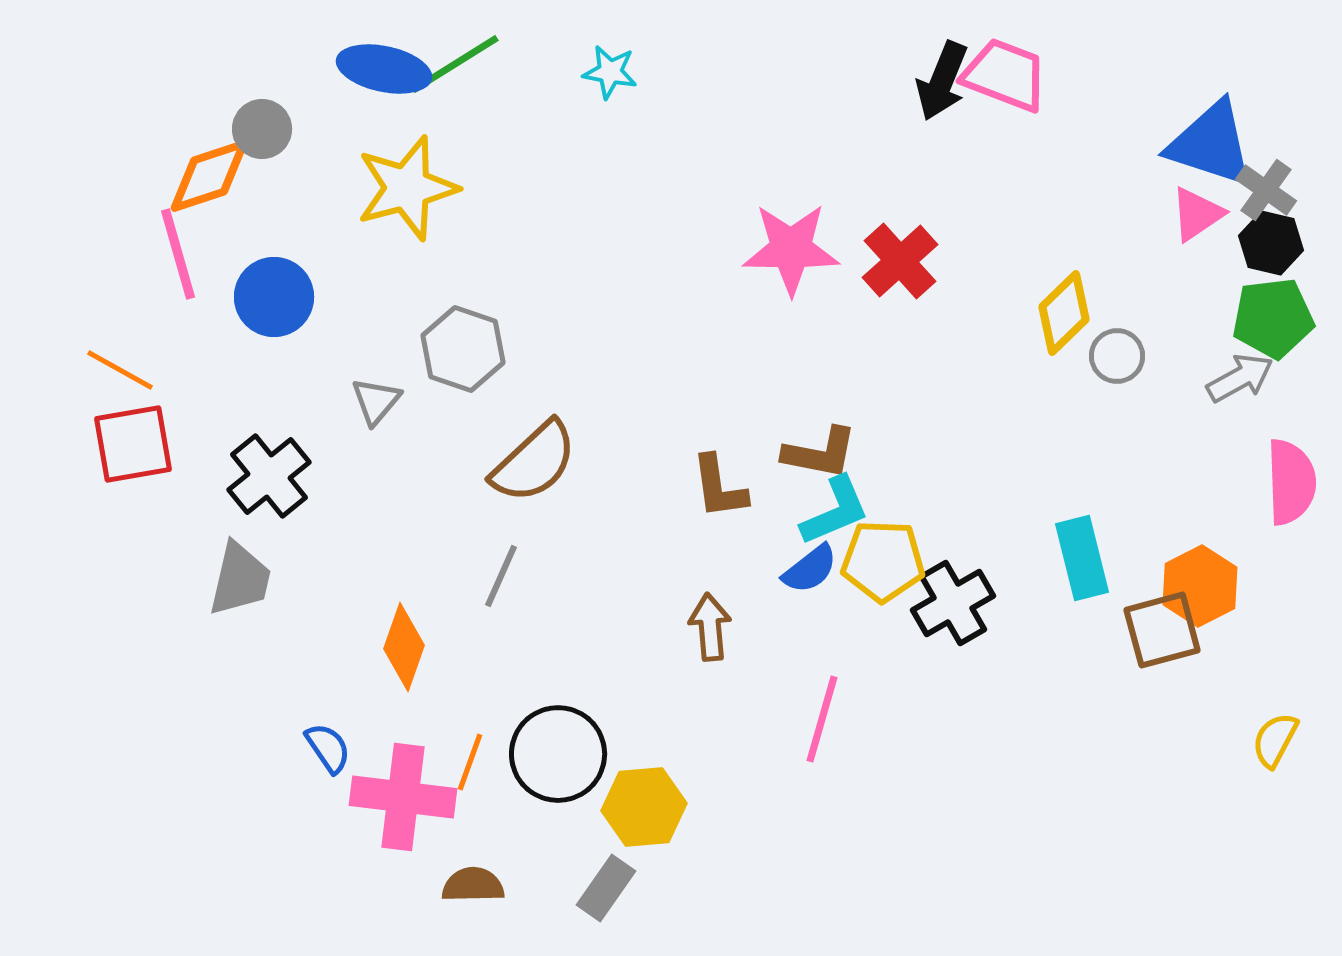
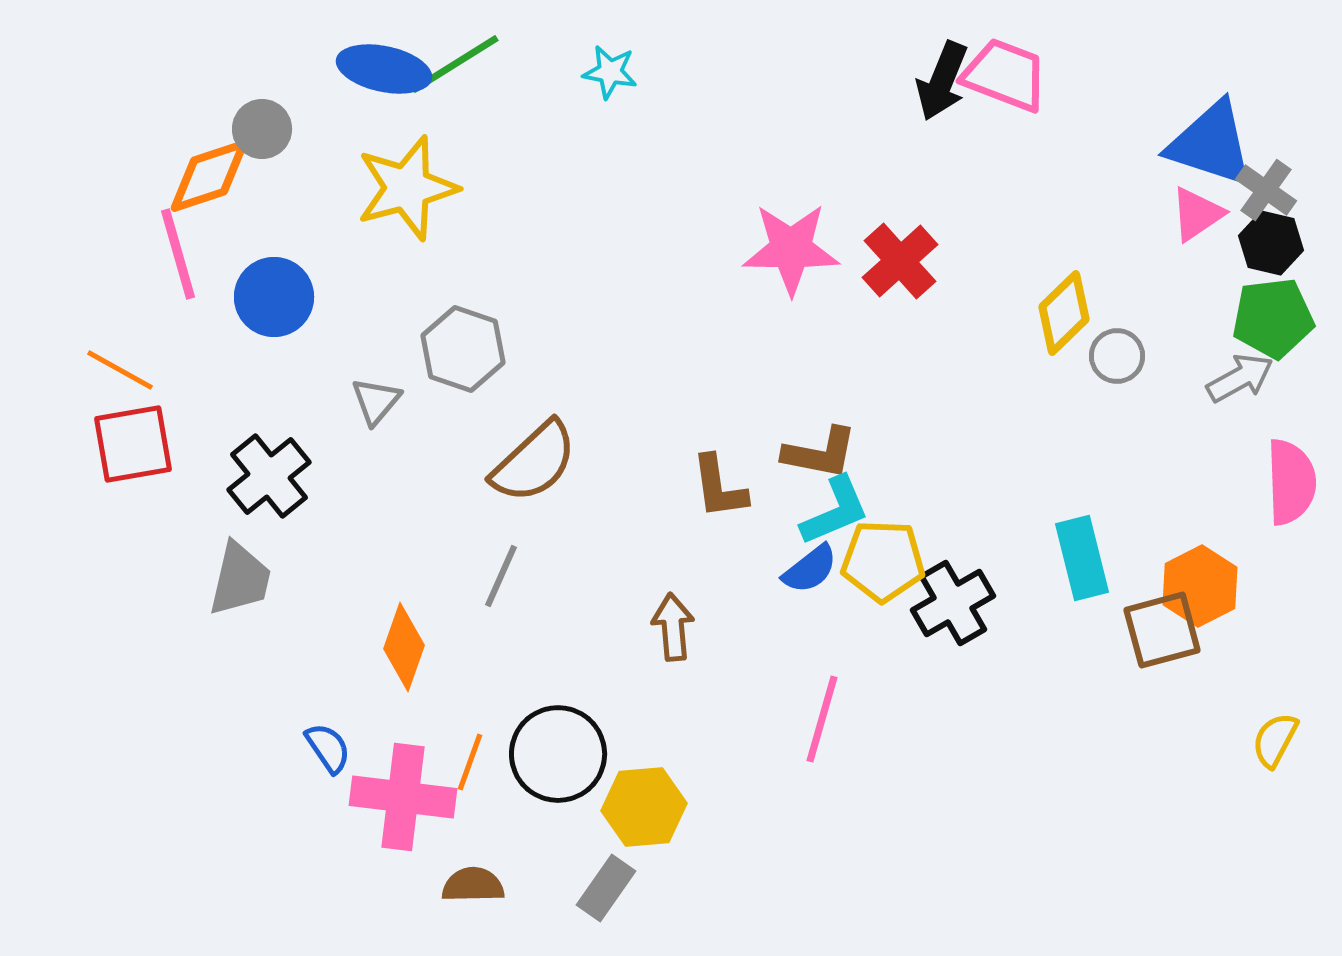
brown arrow at (710, 627): moved 37 px left
